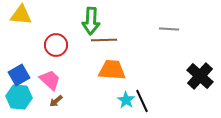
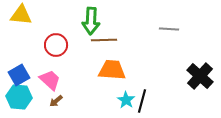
black line: rotated 40 degrees clockwise
